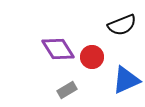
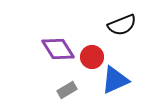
blue triangle: moved 11 px left
